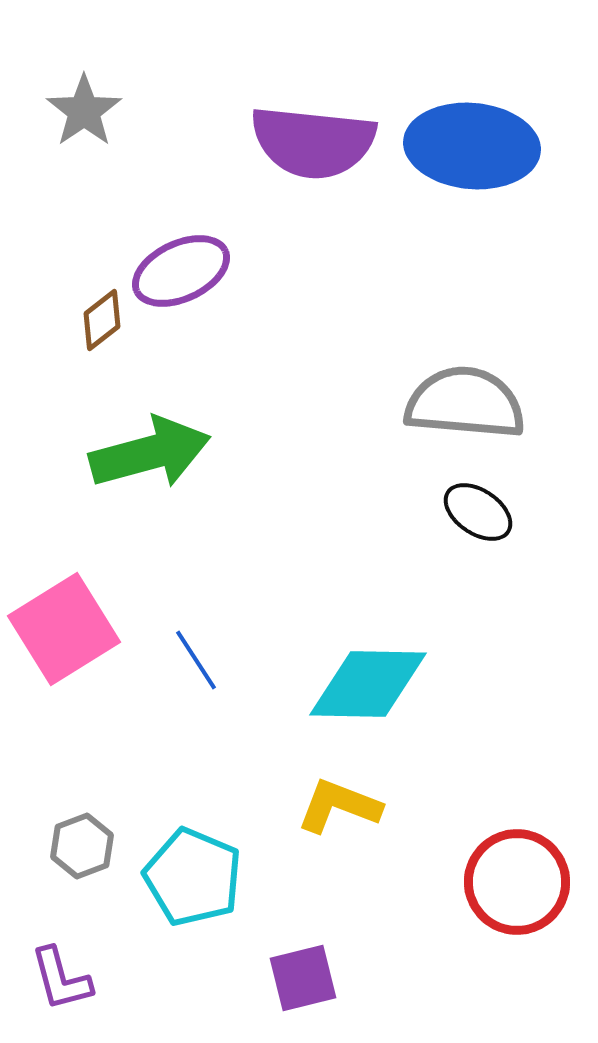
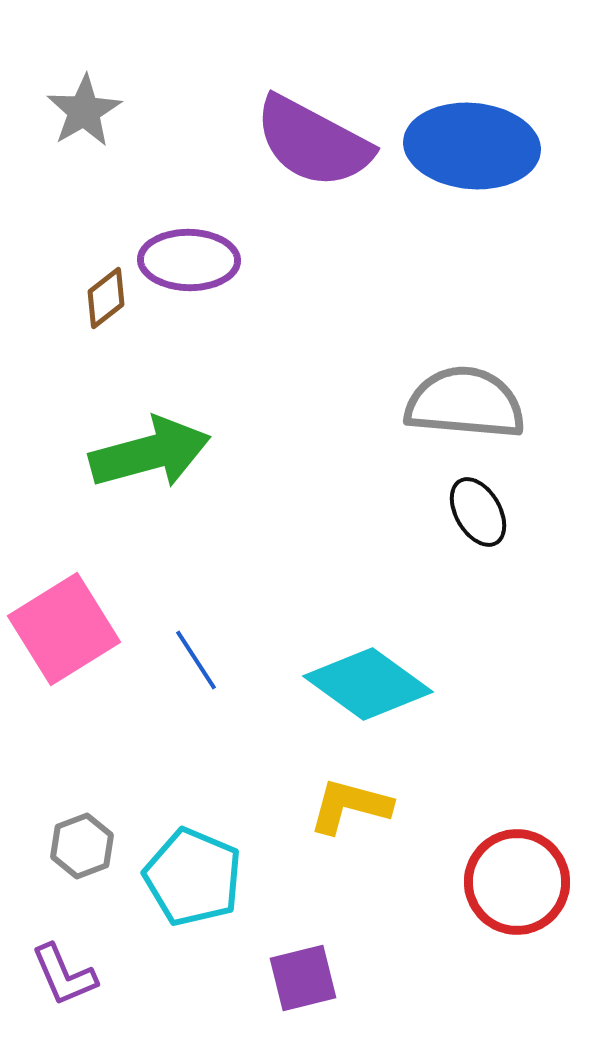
gray star: rotated 4 degrees clockwise
purple semicircle: rotated 22 degrees clockwise
purple ellipse: moved 8 px right, 11 px up; rotated 26 degrees clockwise
brown diamond: moved 4 px right, 22 px up
black ellipse: rotated 26 degrees clockwise
cyan diamond: rotated 35 degrees clockwise
yellow L-shape: moved 11 px right; rotated 6 degrees counterclockwise
purple L-shape: moved 3 px right, 4 px up; rotated 8 degrees counterclockwise
